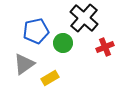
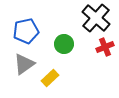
black cross: moved 12 px right
blue pentagon: moved 10 px left
green circle: moved 1 px right, 1 px down
yellow rectangle: rotated 12 degrees counterclockwise
